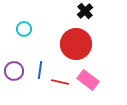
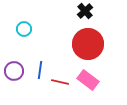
red circle: moved 12 px right
